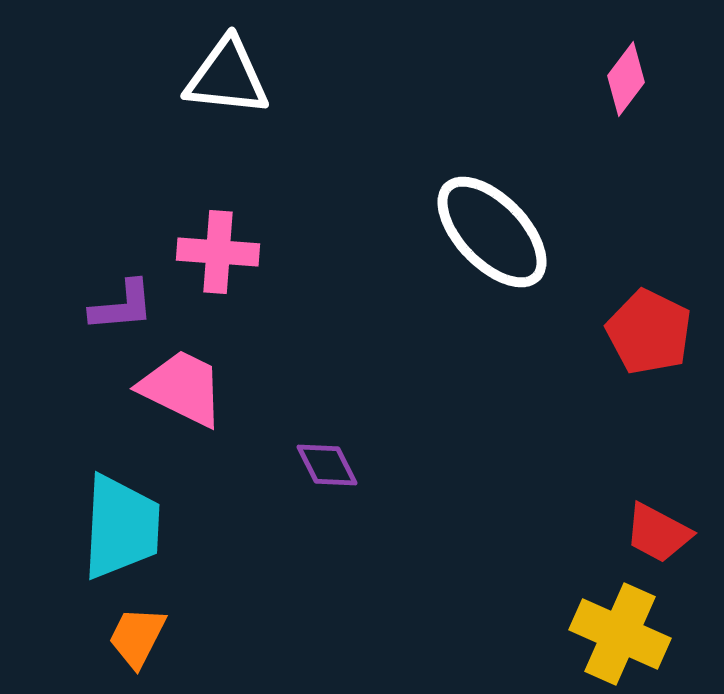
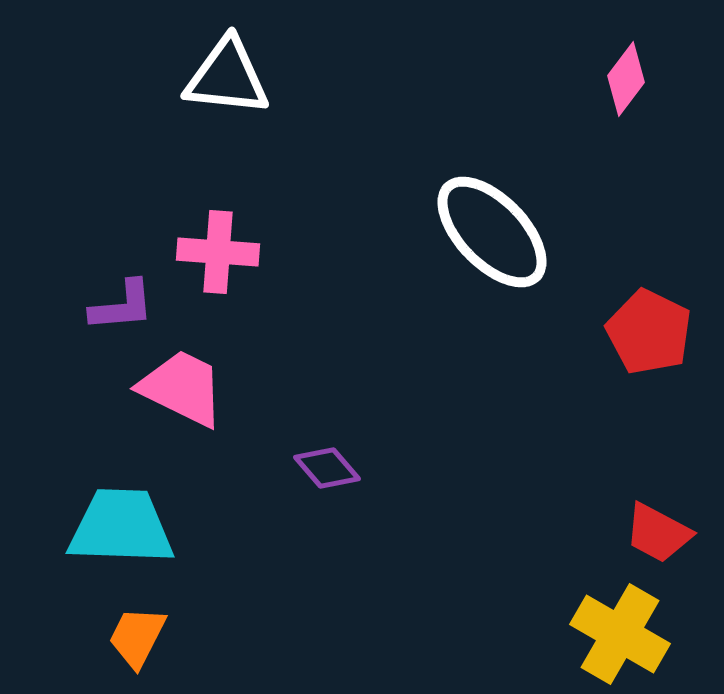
purple diamond: moved 3 px down; rotated 14 degrees counterclockwise
cyan trapezoid: rotated 91 degrees counterclockwise
yellow cross: rotated 6 degrees clockwise
